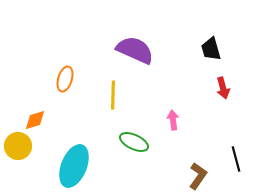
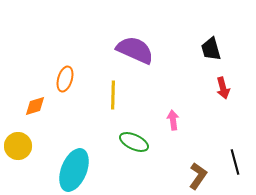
orange diamond: moved 14 px up
black line: moved 1 px left, 3 px down
cyan ellipse: moved 4 px down
